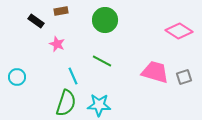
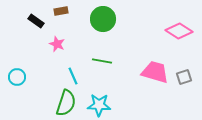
green circle: moved 2 px left, 1 px up
green line: rotated 18 degrees counterclockwise
